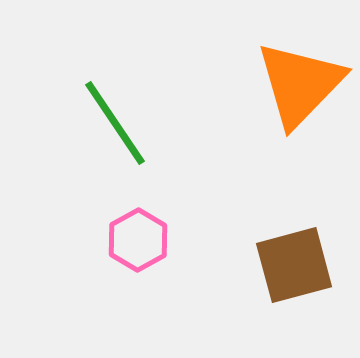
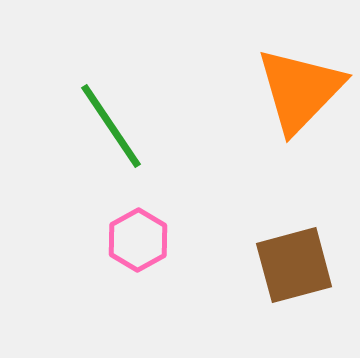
orange triangle: moved 6 px down
green line: moved 4 px left, 3 px down
